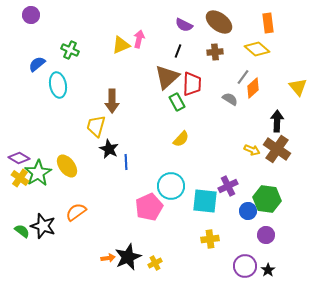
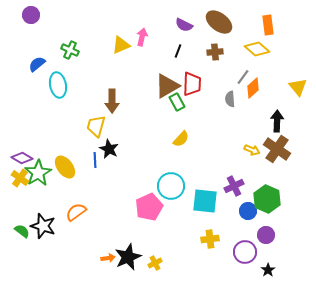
orange rectangle at (268, 23): moved 2 px down
pink arrow at (139, 39): moved 3 px right, 2 px up
brown triangle at (167, 77): moved 9 px down; rotated 12 degrees clockwise
gray semicircle at (230, 99): rotated 126 degrees counterclockwise
purple diamond at (19, 158): moved 3 px right
blue line at (126, 162): moved 31 px left, 2 px up
yellow ellipse at (67, 166): moved 2 px left, 1 px down
purple cross at (228, 186): moved 6 px right
green hexagon at (267, 199): rotated 16 degrees clockwise
purple circle at (245, 266): moved 14 px up
